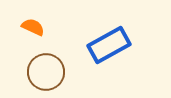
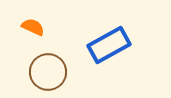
brown circle: moved 2 px right
